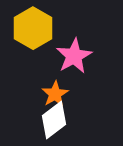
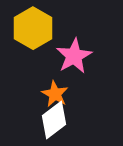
orange star: rotated 12 degrees counterclockwise
